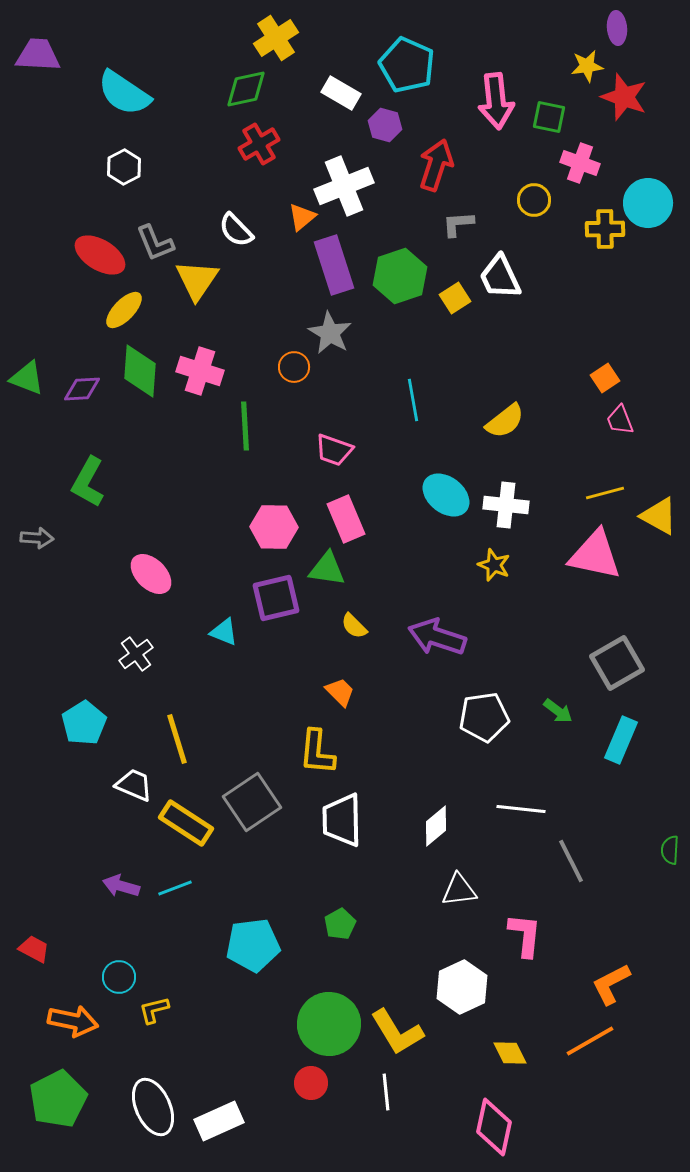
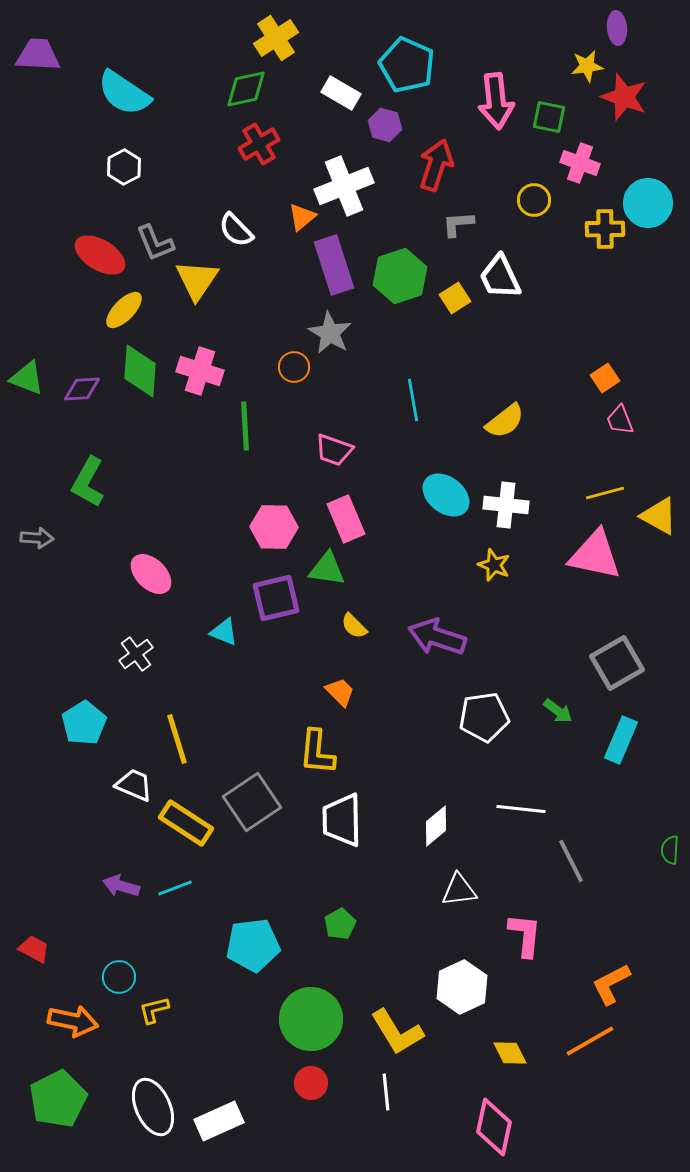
green circle at (329, 1024): moved 18 px left, 5 px up
